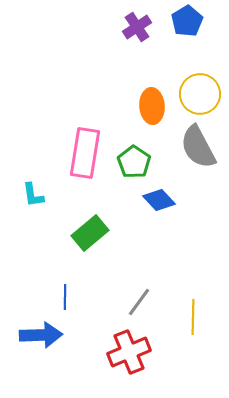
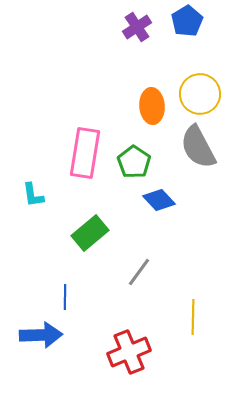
gray line: moved 30 px up
